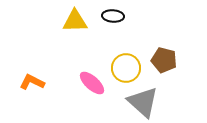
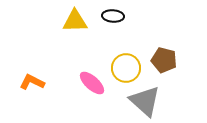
gray triangle: moved 2 px right, 1 px up
